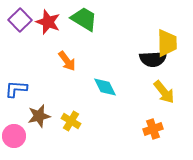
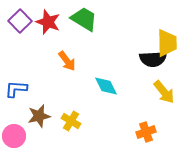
purple square: moved 1 px down
cyan diamond: moved 1 px right, 1 px up
orange cross: moved 7 px left, 3 px down
